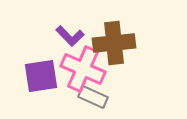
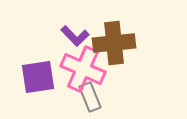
purple L-shape: moved 5 px right
purple square: moved 3 px left, 1 px down
gray rectangle: moved 3 px left; rotated 44 degrees clockwise
